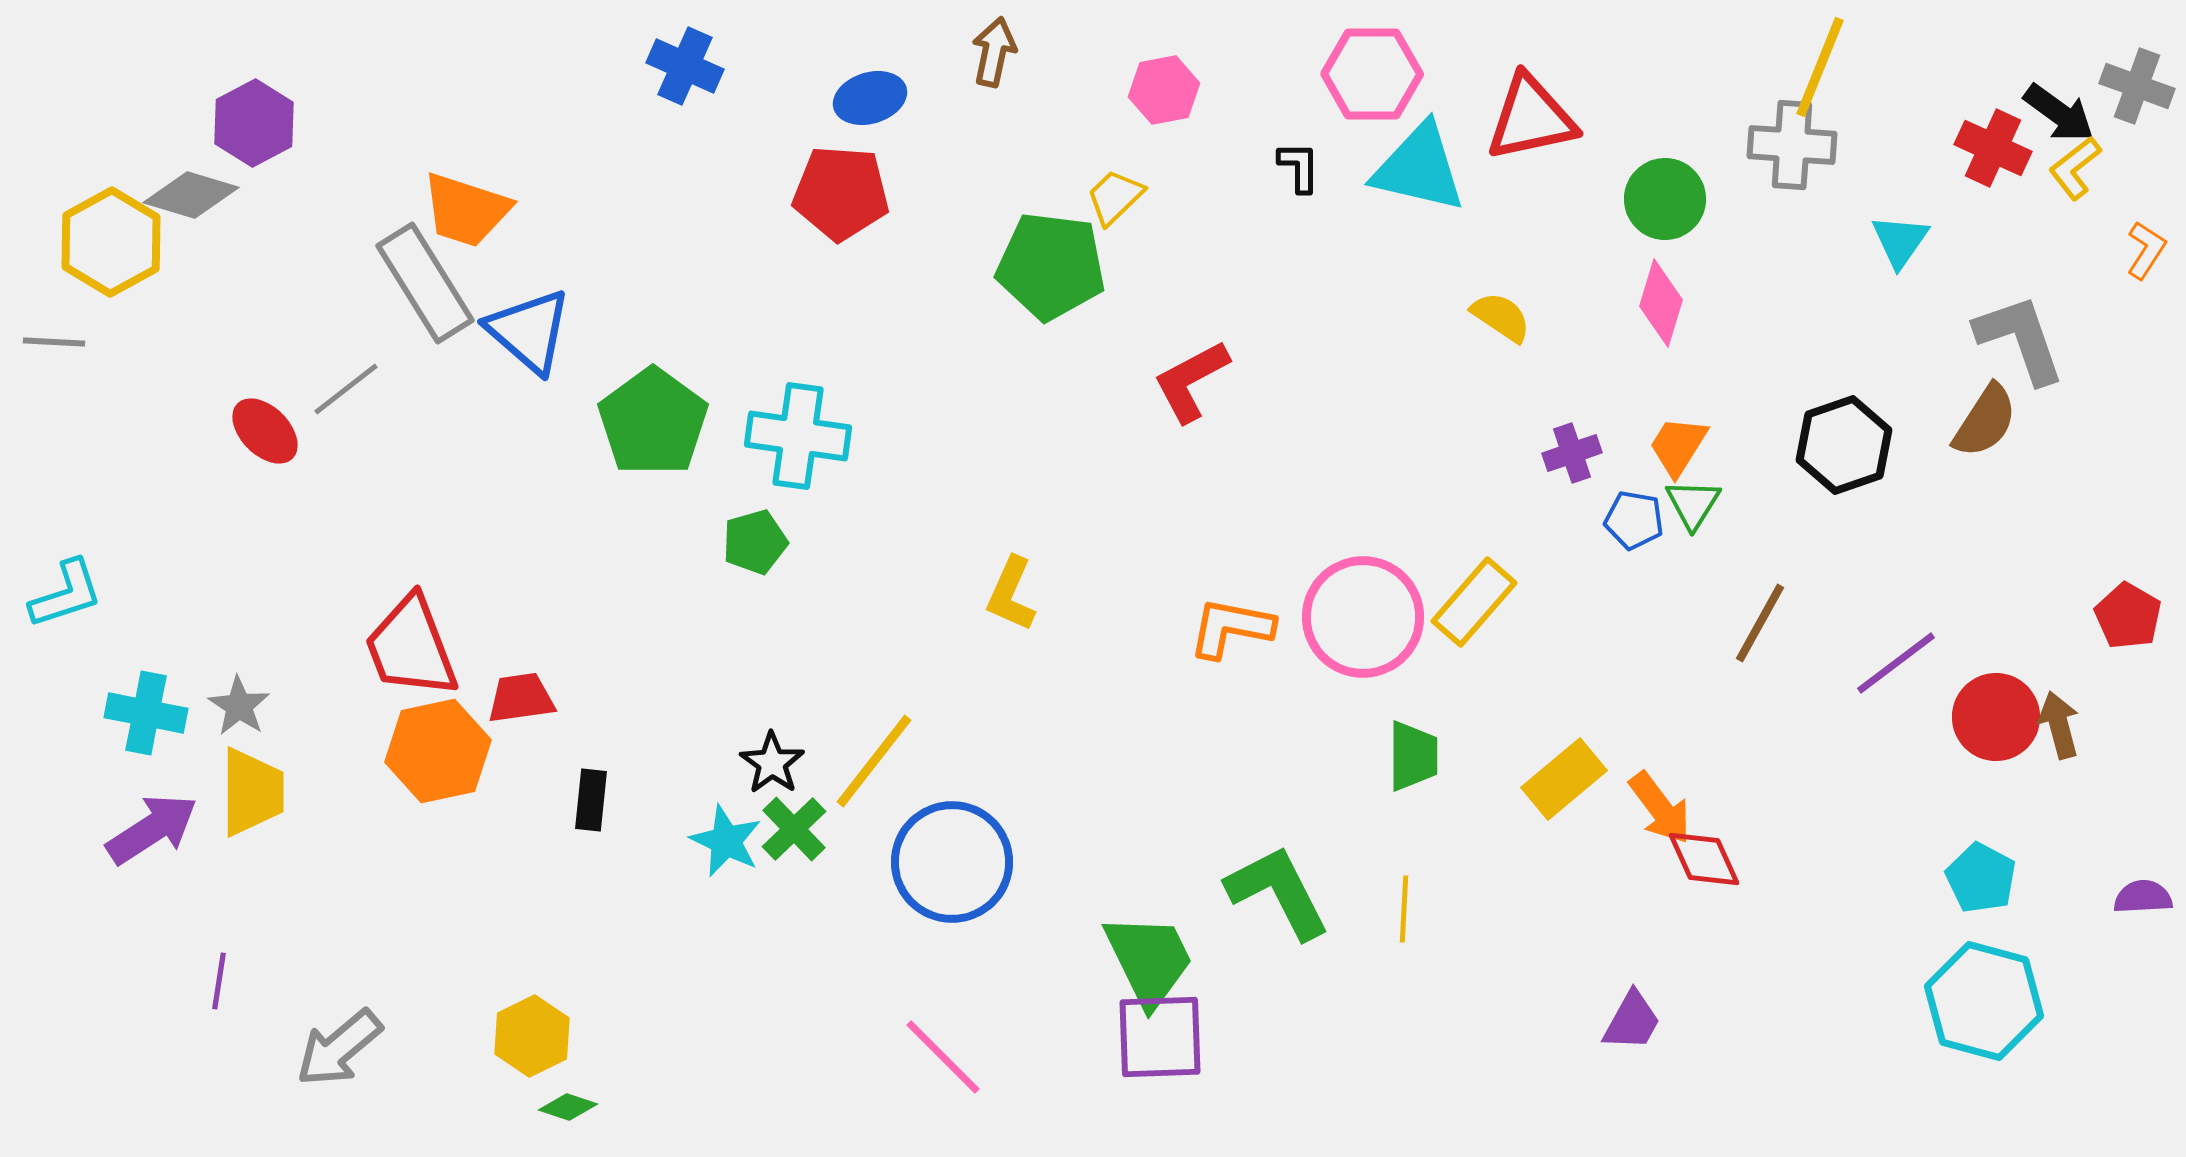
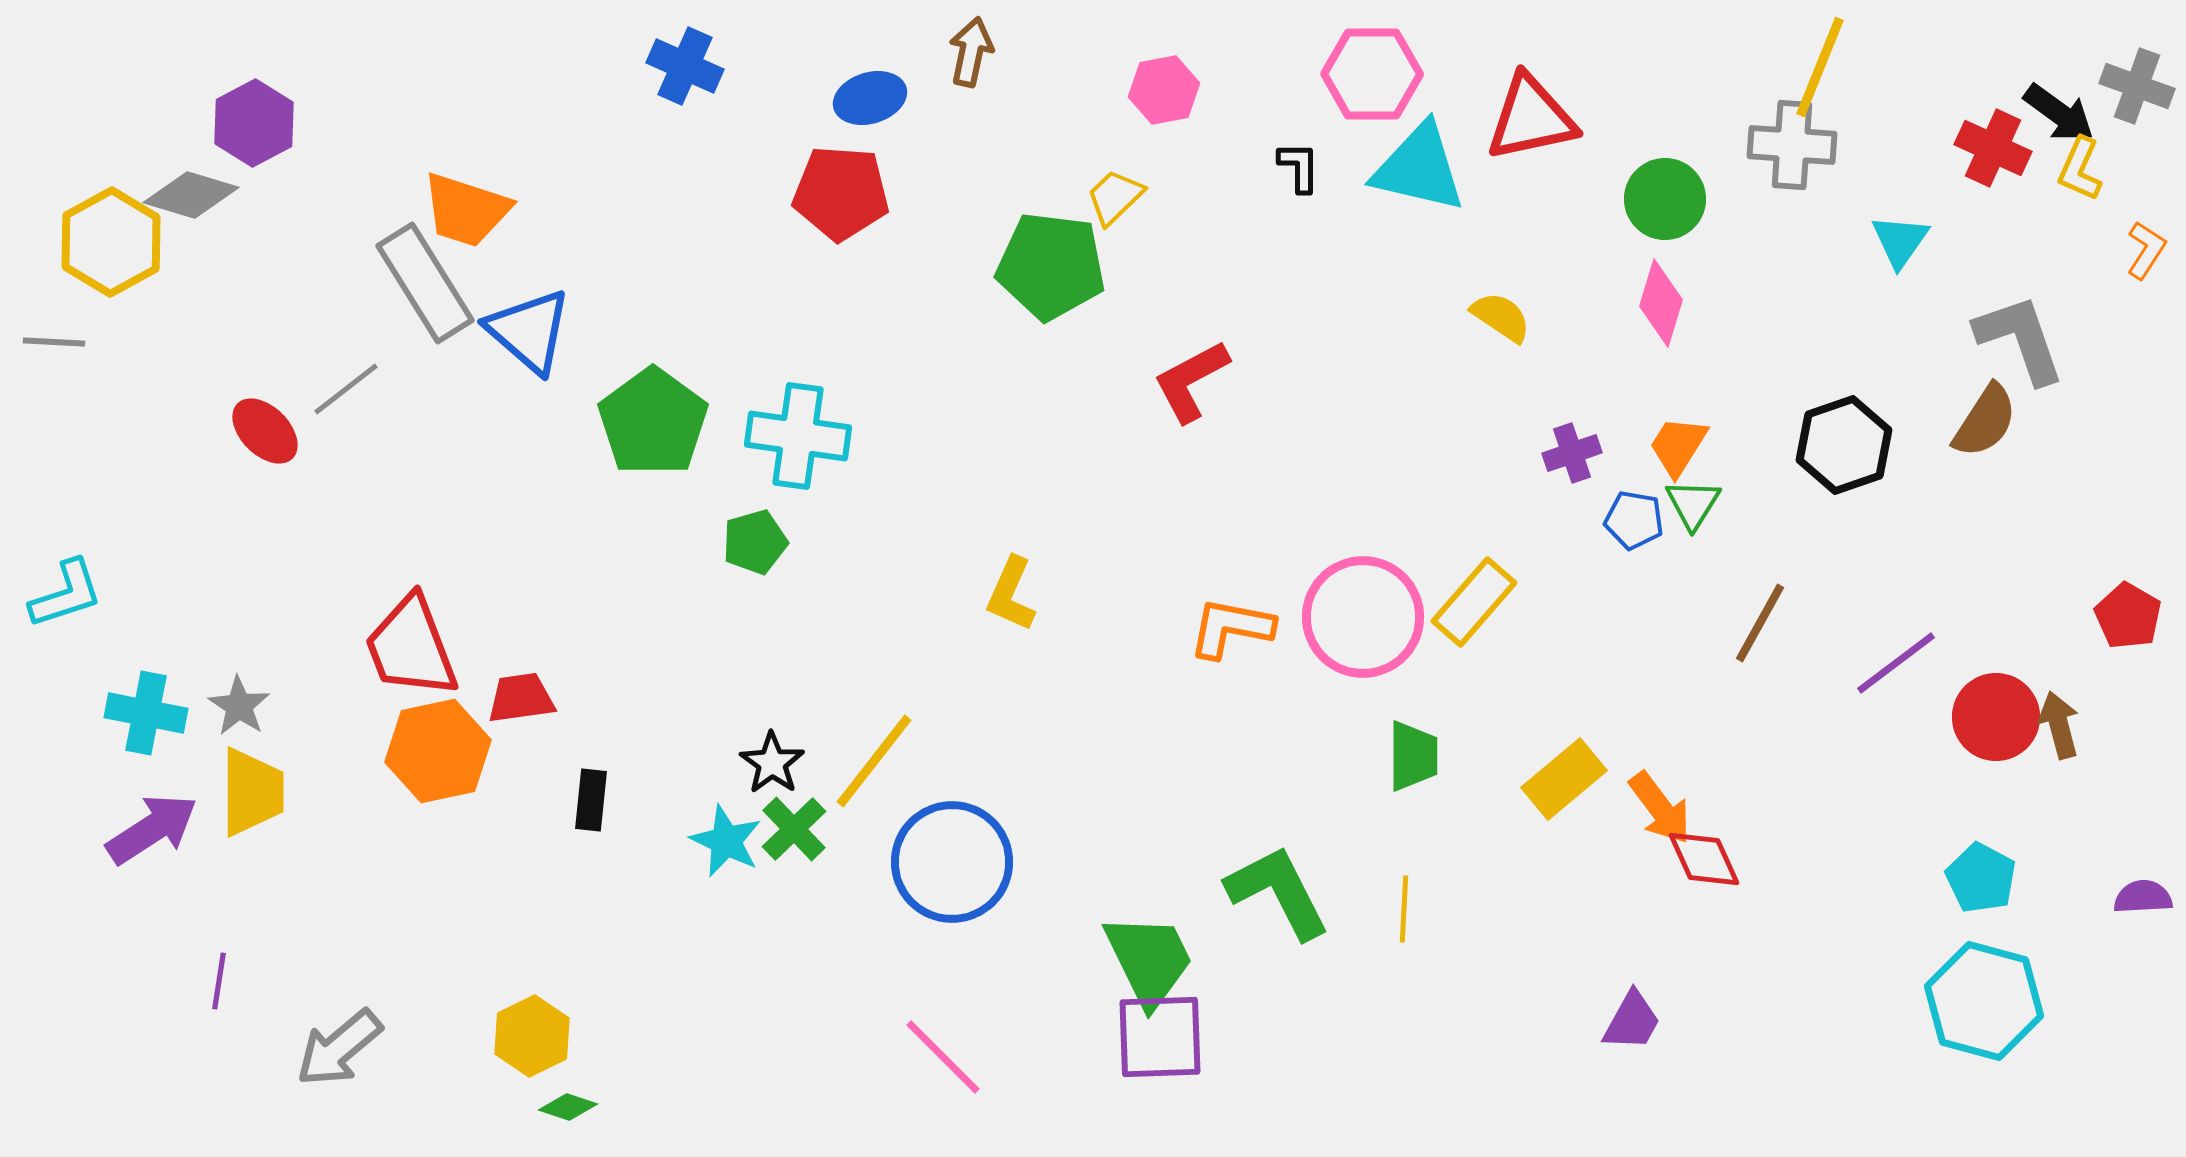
brown arrow at (994, 52): moved 23 px left
yellow L-shape at (2075, 168): moved 5 px right, 1 px down; rotated 28 degrees counterclockwise
